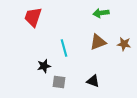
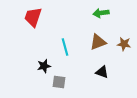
cyan line: moved 1 px right, 1 px up
black triangle: moved 9 px right, 9 px up
